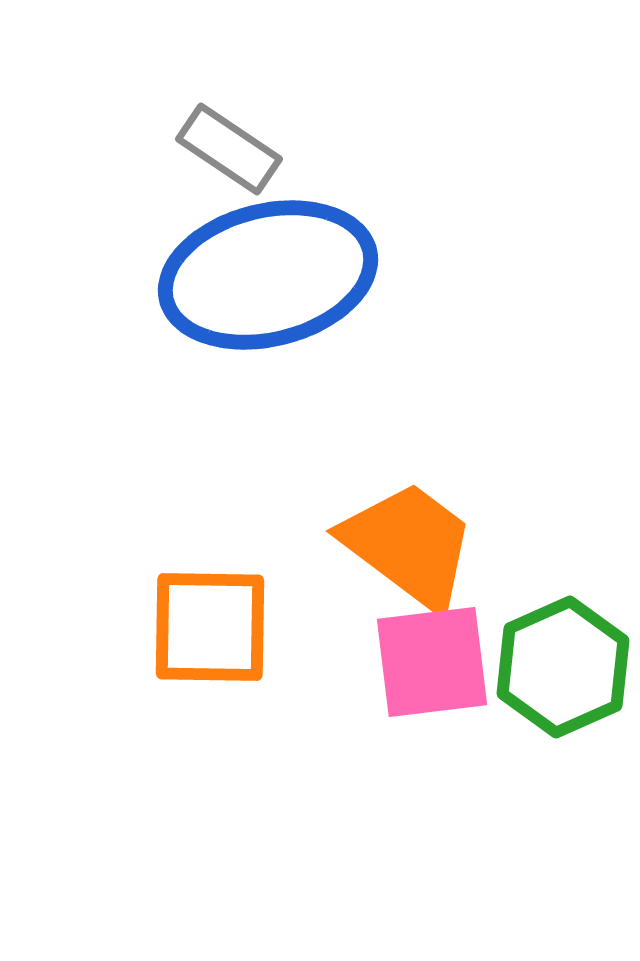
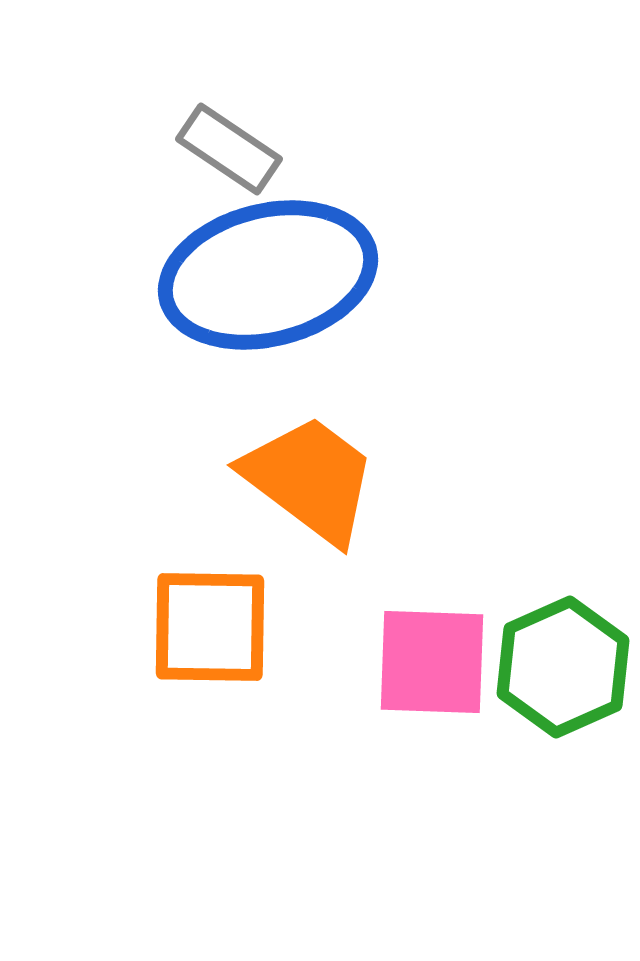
orange trapezoid: moved 99 px left, 66 px up
pink square: rotated 9 degrees clockwise
